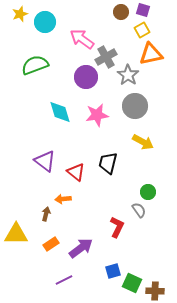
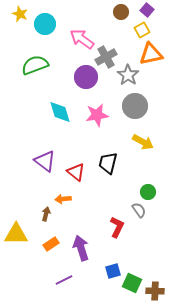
purple square: moved 4 px right; rotated 24 degrees clockwise
yellow star: rotated 28 degrees counterclockwise
cyan circle: moved 2 px down
purple arrow: rotated 70 degrees counterclockwise
